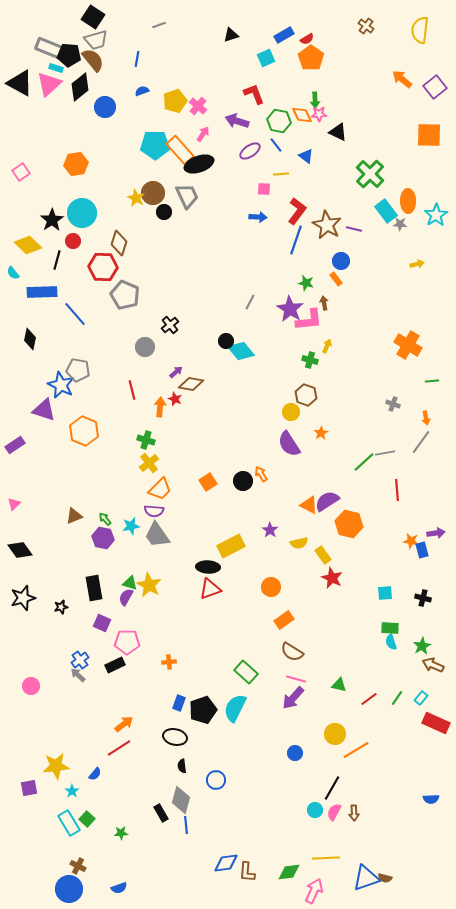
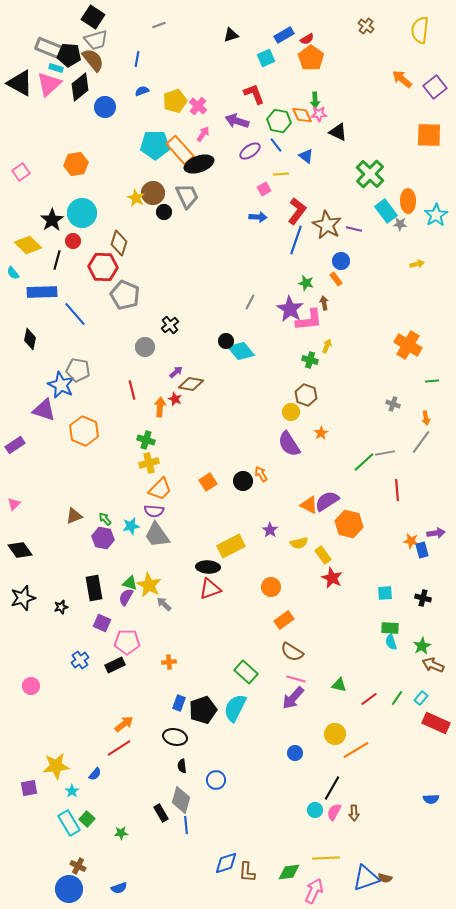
pink square at (264, 189): rotated 32 degrees counterclockwise
yellow cross at (149, 463): rotated 24 degrees clockwise
gray arrow at (78, 675): moved 86 px right, 71 px up
blue diamond at (226, 863): rotated 10 degrees counterclockwise
